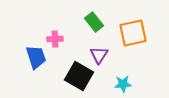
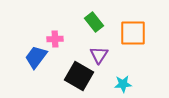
orange square: rotated 12 degrees clockwise
blue trapezoid: rotated 125 degrees counterclockwise
